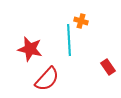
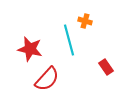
orange cross: moved 4 px right
cyan line: rotated 12 degrees counterclockwise
red rectangle: moved 2 px left
